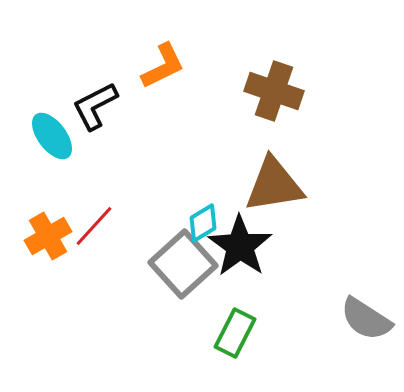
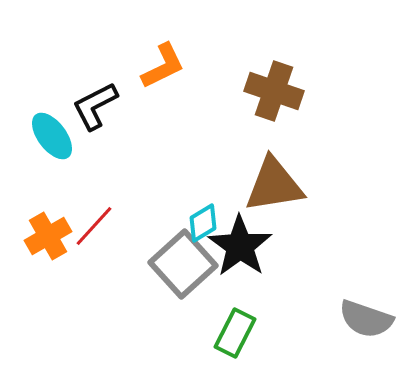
gray semicircle: rotated 14 degrees counterclockwise
